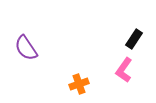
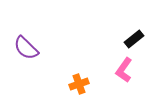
black rectangle: rotated 18 degrees clockwise
purple semicircle: rotated 12 degrees counterclockwise
